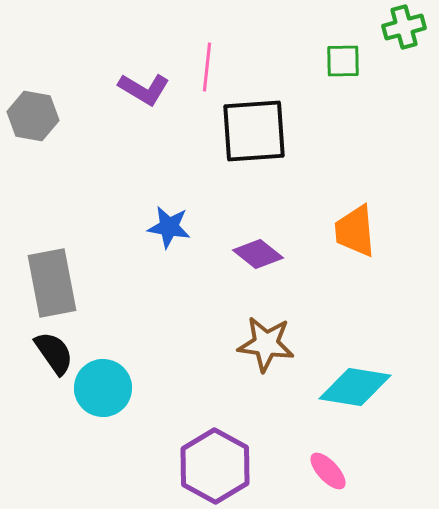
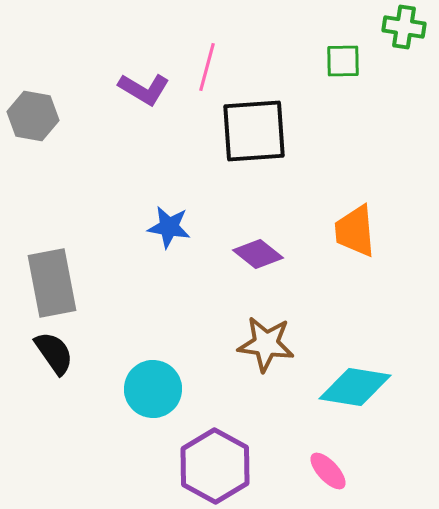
green cross: rotated 24 degrees clockwise
pink line: rotated 9 degrees clockwise
cyan circle: moved 50 px right, 1 px down
